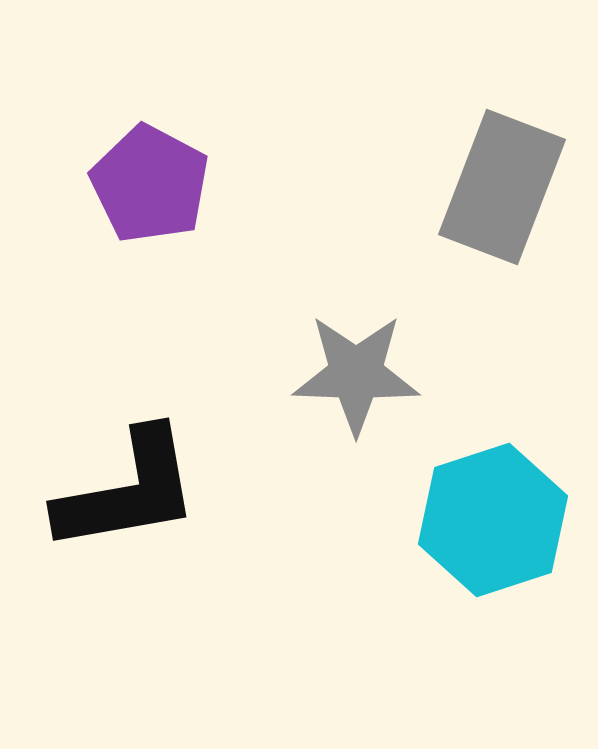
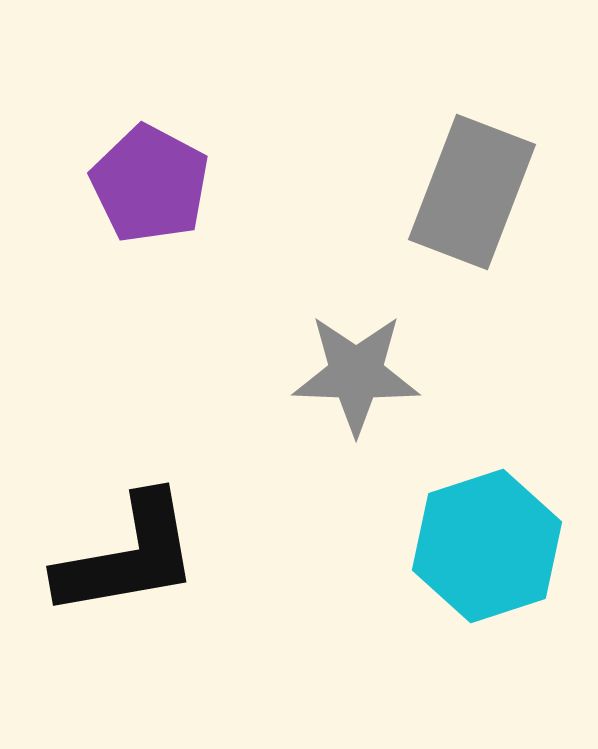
gray rectangle: moved 30 px left, 5 px down
black L-shape: moved 65 px down
cyan hexagon: moved 6 px left, 26 px down
